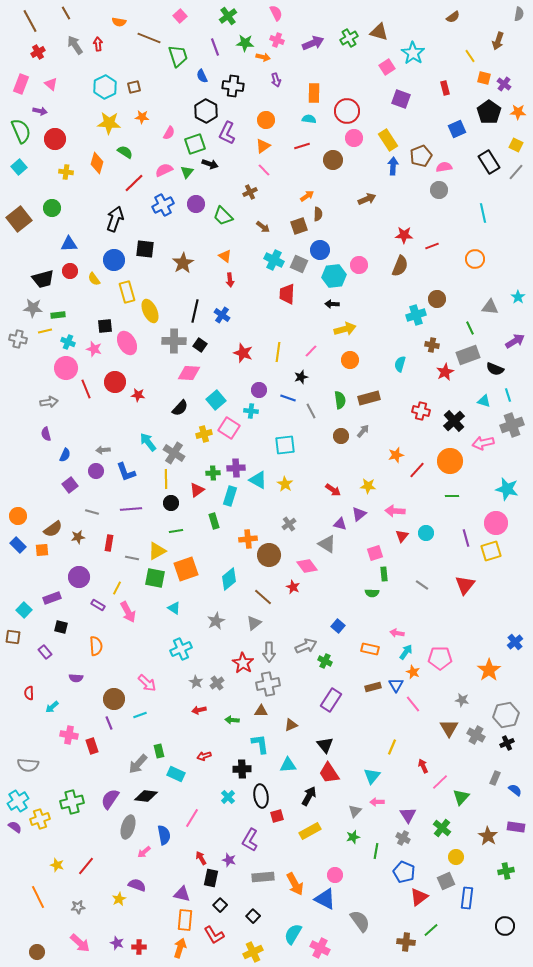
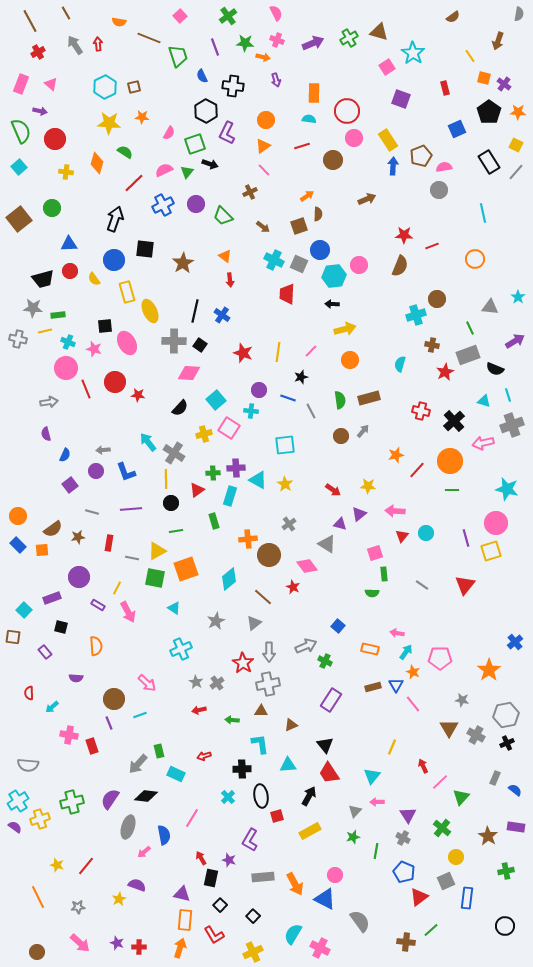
green line at (452, 496): moved 6 px up
